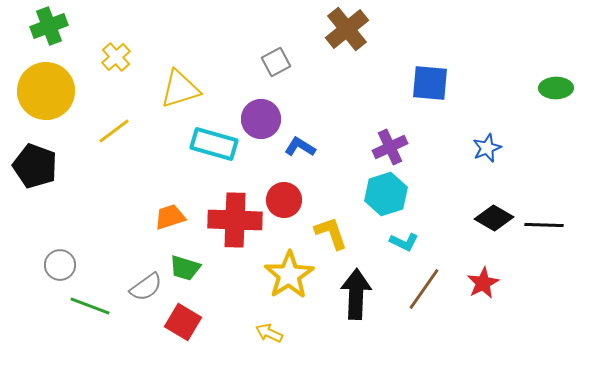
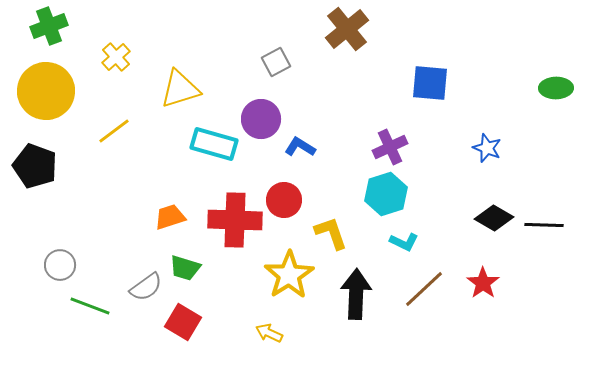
blue star: rotated 28 degrees counterclockwise
red star: rotated 8 degrees counterclockwise
brown line: rotated 12 degrees clockwise
